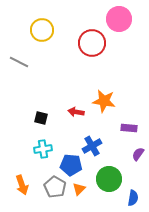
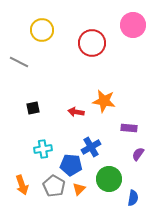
pink circle: moved 14 px right, 6 px down
black square: moved 8 px left, 10 px up; rotated 24 degrees counterclockwise
blue cross: moved 1 px left, 1 px down
gray pentagon: moved 1 px left, 1 px up
